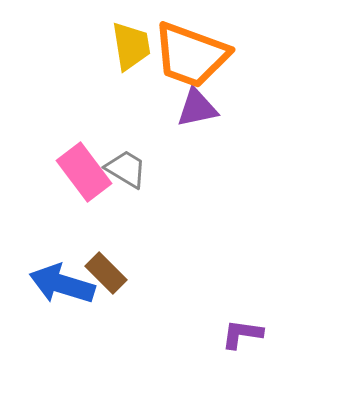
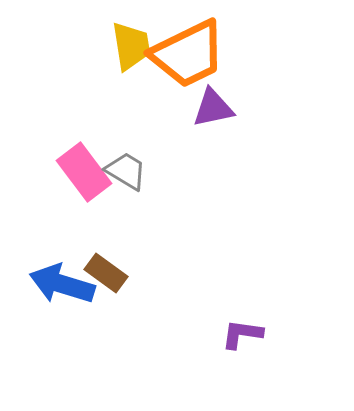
orange trapezoid: moved 3 px left, 1 px up; rotated 46 degrees counterclockwise
purple triangle: moved 16 px right
gray trapezoid: moved 2 px down
brown rectangle: rotated 9 degrees counterclockwise
